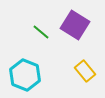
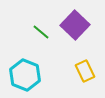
purple square: rotated 12 degrees clockwise
yellow rectangle: rotated 15 degrees clockwise
